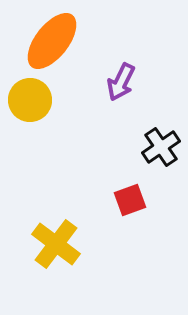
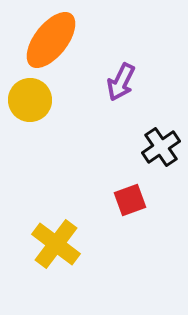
orange ellipse: moved 1 px left, 1 px up
